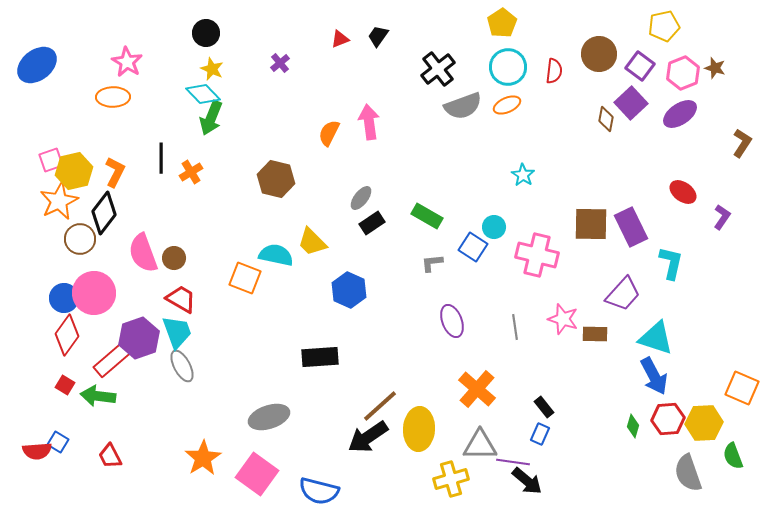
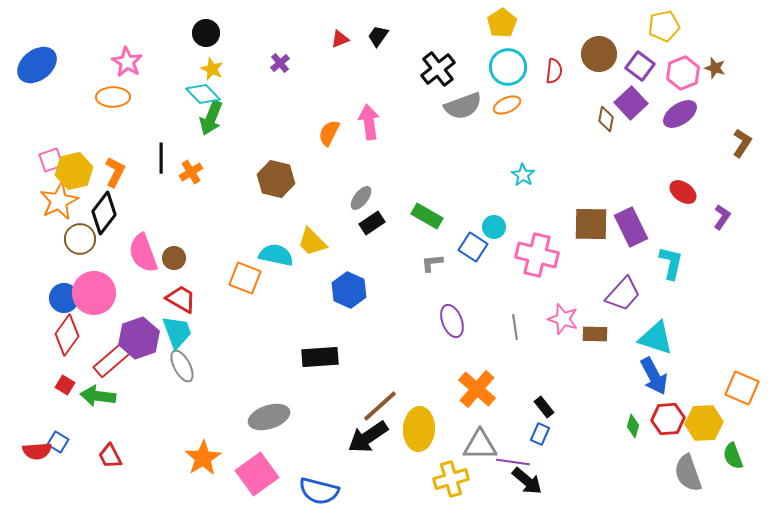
pink square at (257, 474): rotated 18 degrees clockwise
